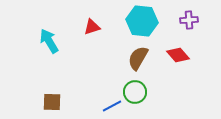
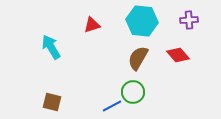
red triangle: moved 2 px up
cyan arrow: moved 2 px right, 6 px down
green circle: moved 2 px left
brown square: rotated 12 degrees clockwise
